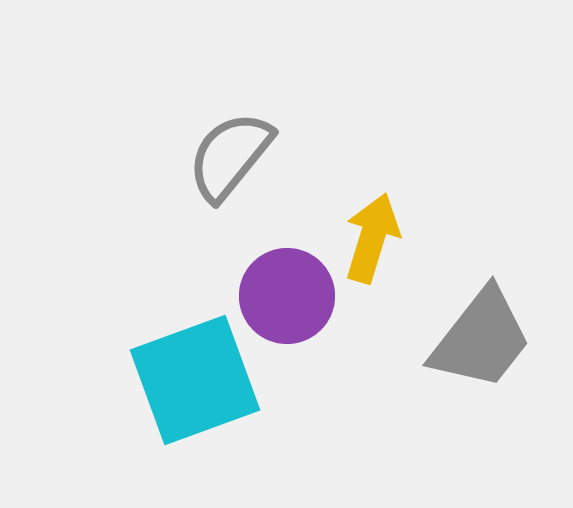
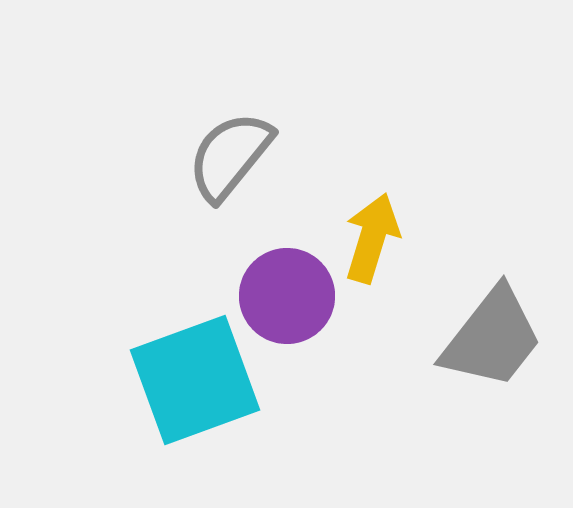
gray trapezoid: moved 11 px right, 1 px up
